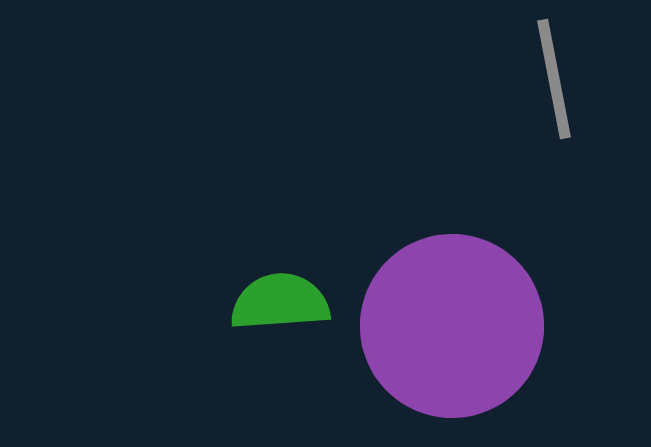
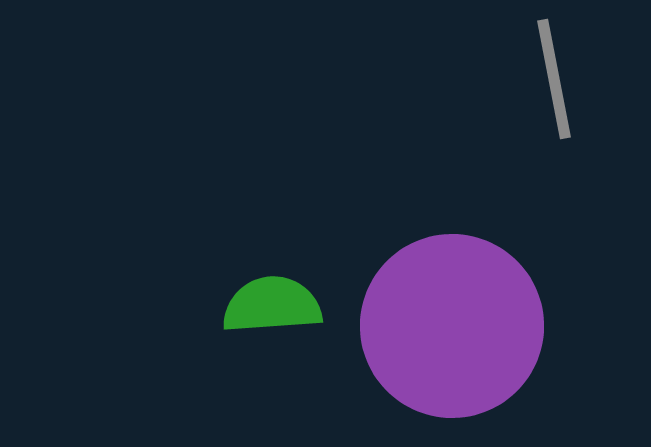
green semicircle: moved 8 px left, 3 px down
